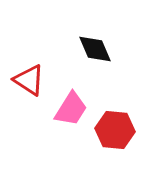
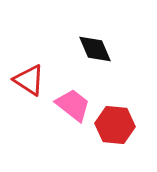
pink trapezoid: moved 2 px right, 4 px up; rotated 84 degrees counterclockwise
red hexagon: moved 5 px up
